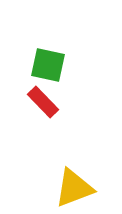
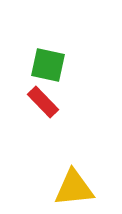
yellow triangle: rotated 15 degrees clockwise
